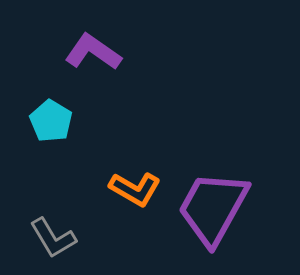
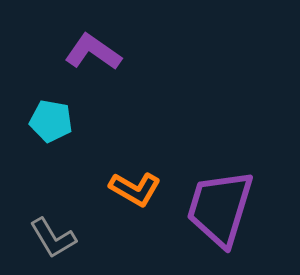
cyan pentagon: rotated 21 degrees counterclockwise
purple trapezoid: moved 7 px right; rotated 12 degrees counterclockwise
